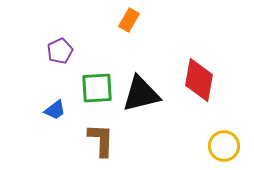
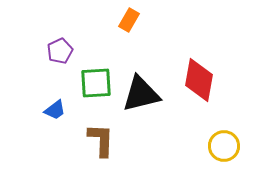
green square: moved 1 px left, 5 px up
